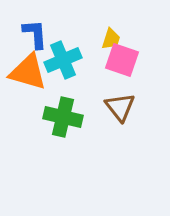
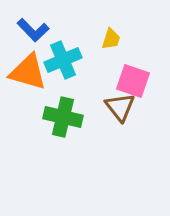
blue L-shape: moved 2 px left, 4 px up; rotated 140 degrees clockwise
pink square: moved 11 px right, 21 px down
